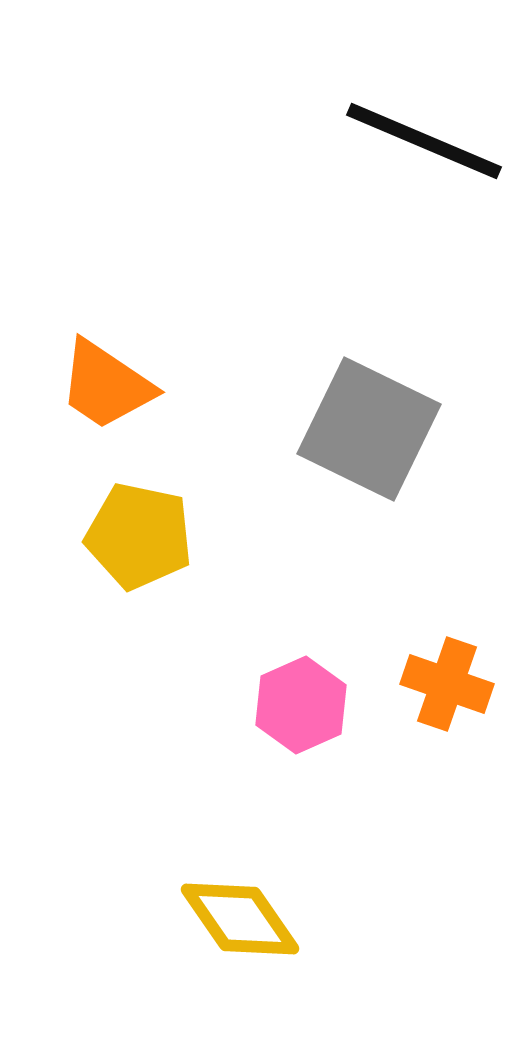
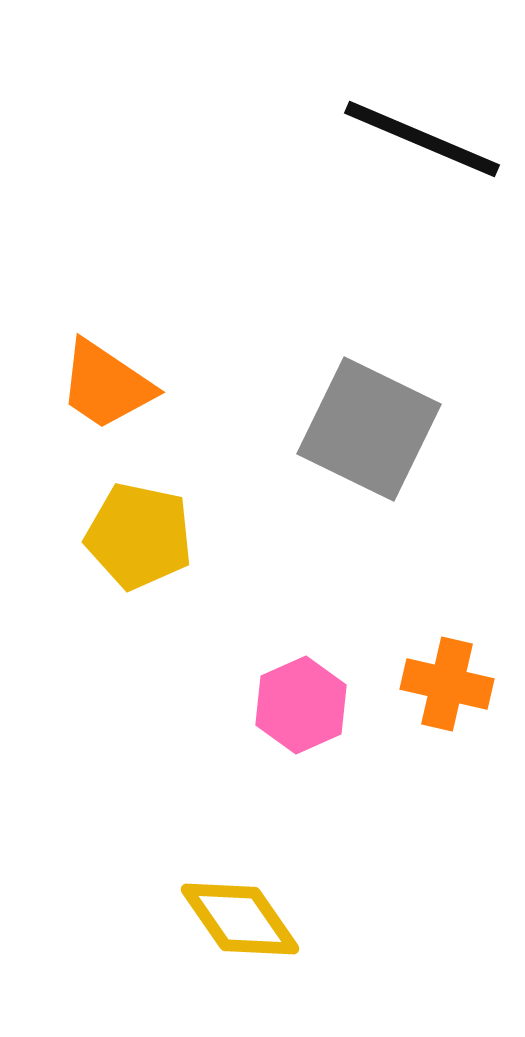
black line: moved 2 px left, 2 px up
orange cross: rotated 6 degrees counterclockwise
